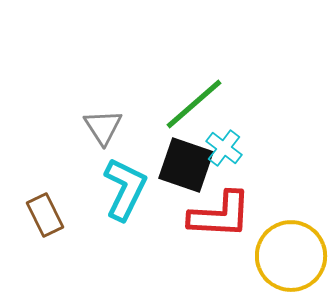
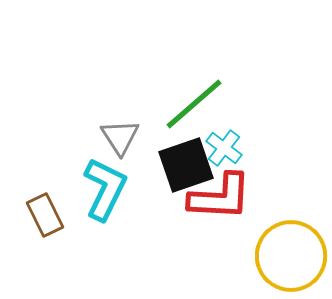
gray triangle: moved 17 px right, 10 px down
black square: rotated 38 degrees counterclockwise
cyan L-shape: moved 20 px left
red L-shape: moved 18 px up
